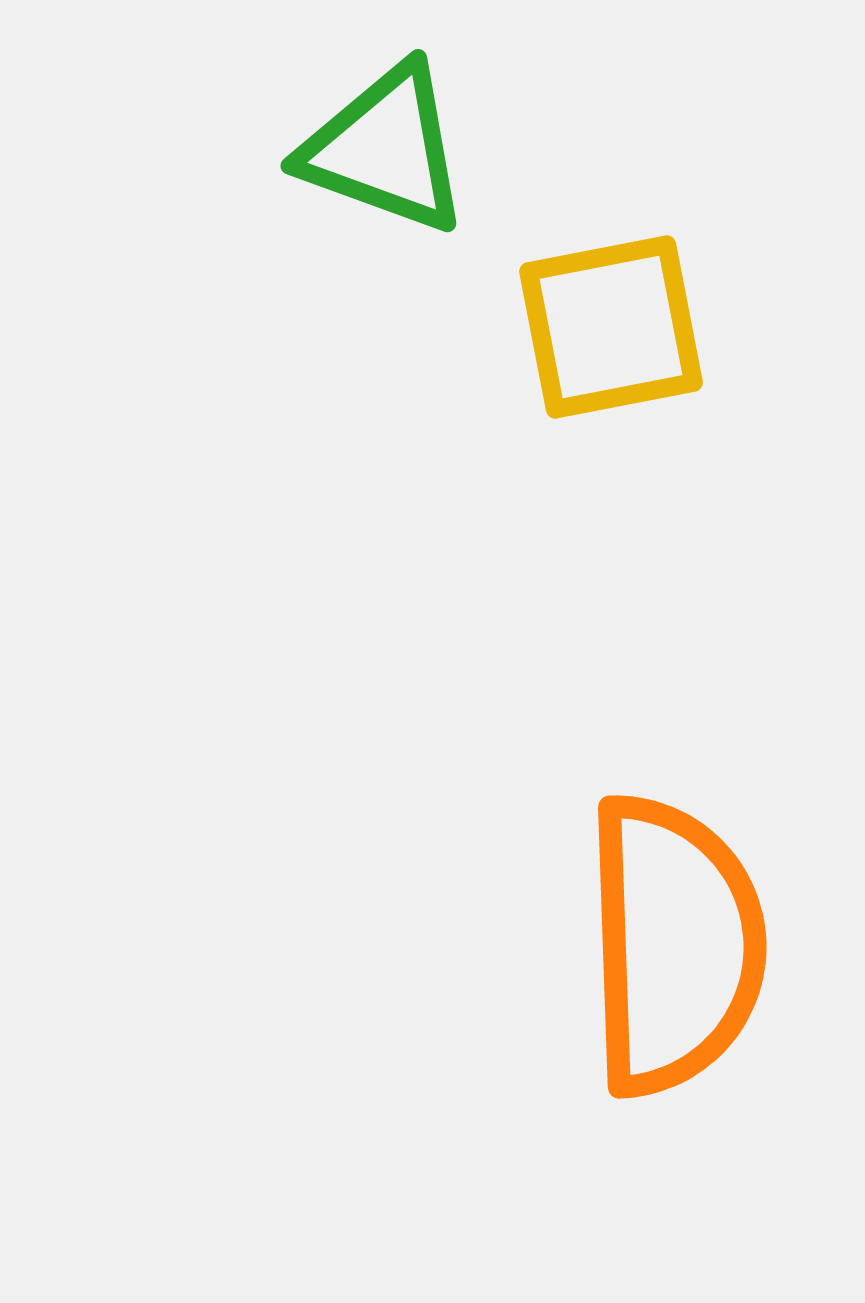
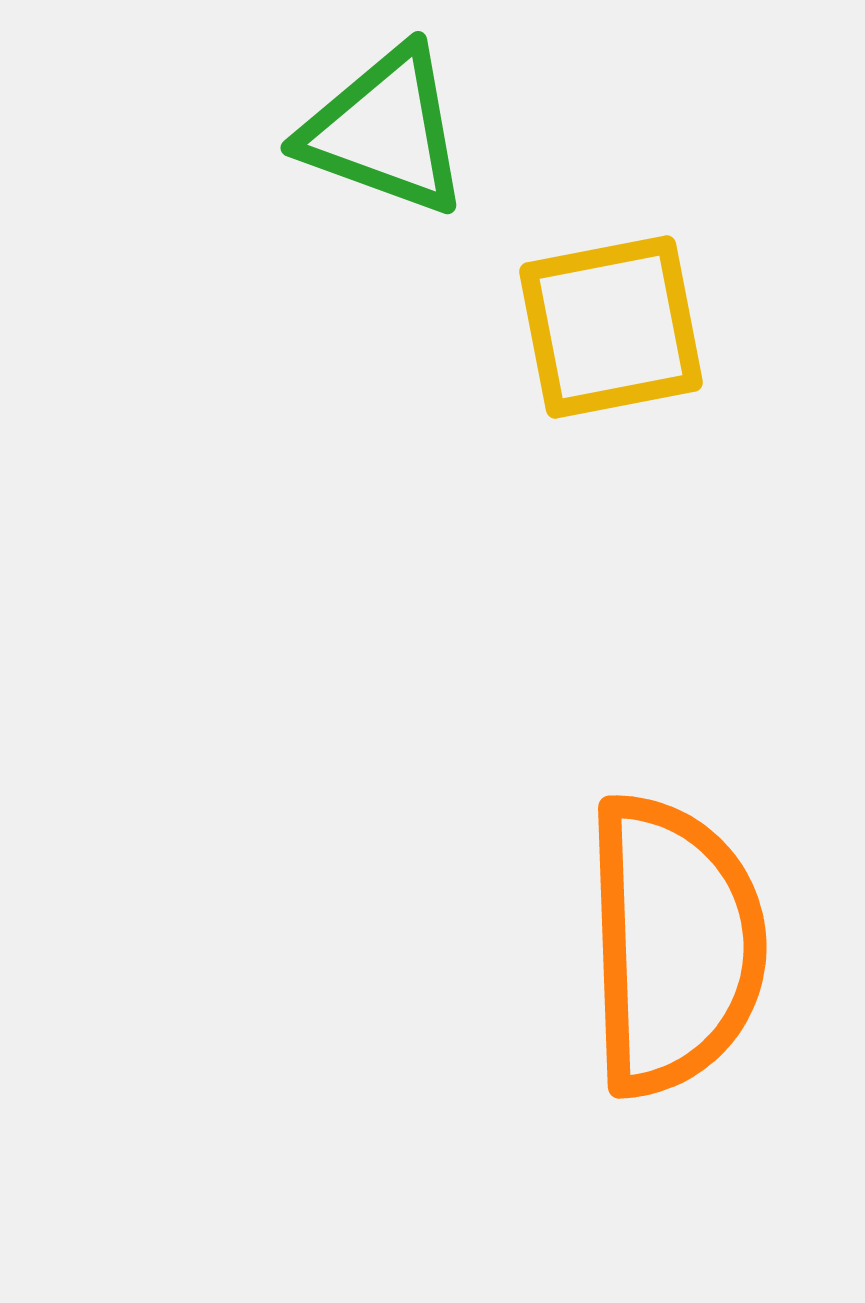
green triangle: moved 18 px up
